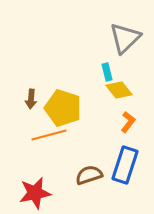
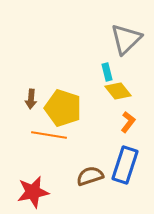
gray triangle: moved 1 px right, 1 px down
yellow diamond: moved 1 px left, 1 px down
orange line: rotated 24 degrees clockwise
brown semicircle: moved 1 px right, 1 px down
red star: moved 2 px left, 1 px up
